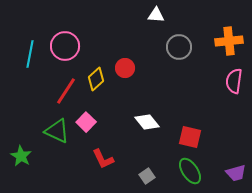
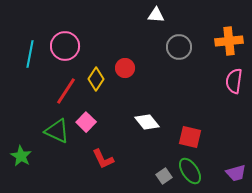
yellow diamond: rotated 15 degrees counterclockwise
gray square: moved 17 px right
